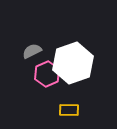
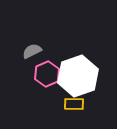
white hexagon: moved 5 px right, 13 px down
yellow rectangle: moved 5 px right, 6 px up
